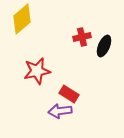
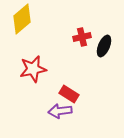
red star: moved 4 px left, 2 px up
